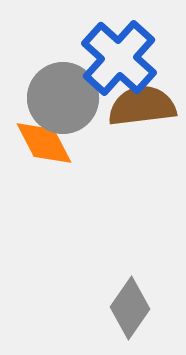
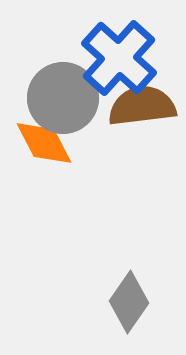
gray diamond: moved 1 px left, 6 px up
